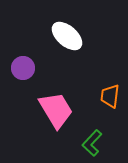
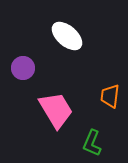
green L-shape: rotated 20 degrees counterclockwise
